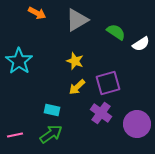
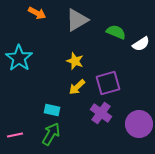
green semicircle: rotated 12 degrees counterclockwise
cyan star: moved 3 px up
purple circle: moved 2 px right
green arrow: rotated 25 degrees counterclockwise
